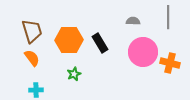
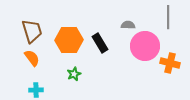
gray semicircle: moved 5 px left, 4 px down
pink circle: moved 2 px right, 6 px up
